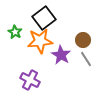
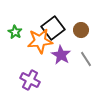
black square: moved 9 px right, 10 px down
brown circle: moved 2 px left, 10 px up
